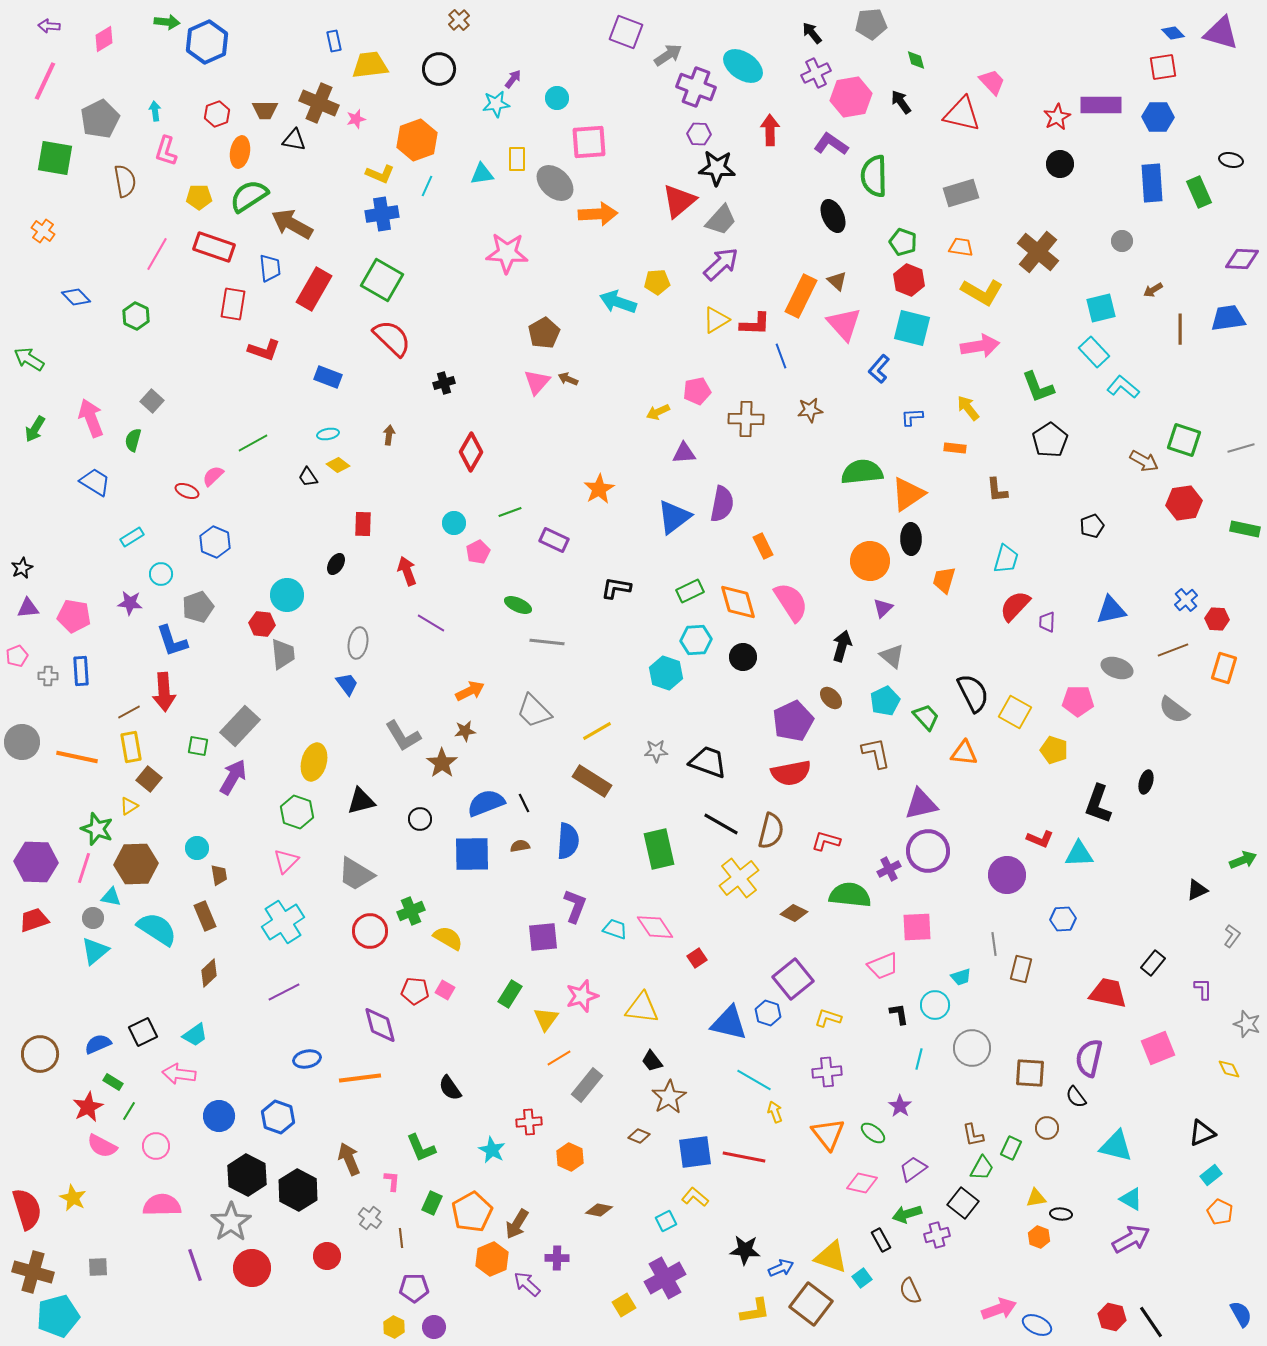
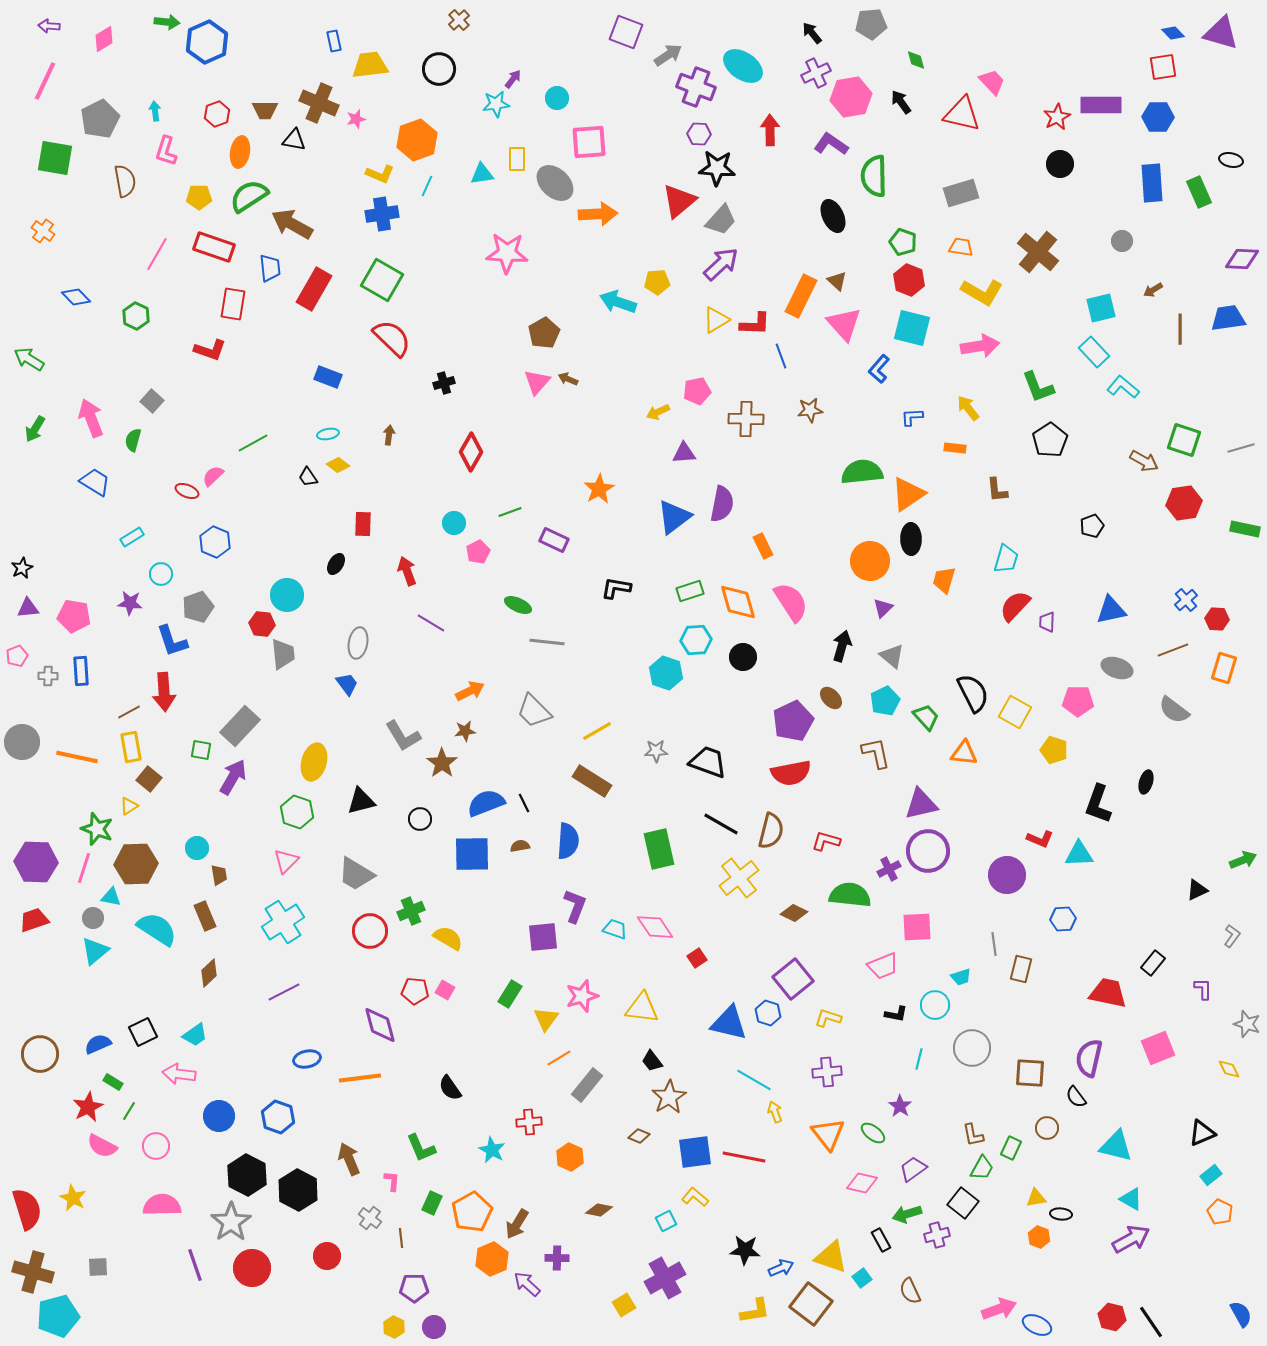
red L-shape at (264, 350): moved 54 px left
green rectangle at (690, 591): rotated 8 degrees clockwise
green square at (198, 746): moved 3 px right, 4 px down
black L-shape at (899, 1014): moved 3 px left; rotated 110 degrees clockwise
